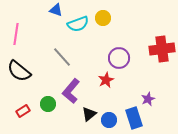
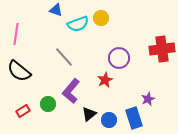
yellow circle: moved 2 px left
gray line: moved 2 px right
red star: moved 1 px left
